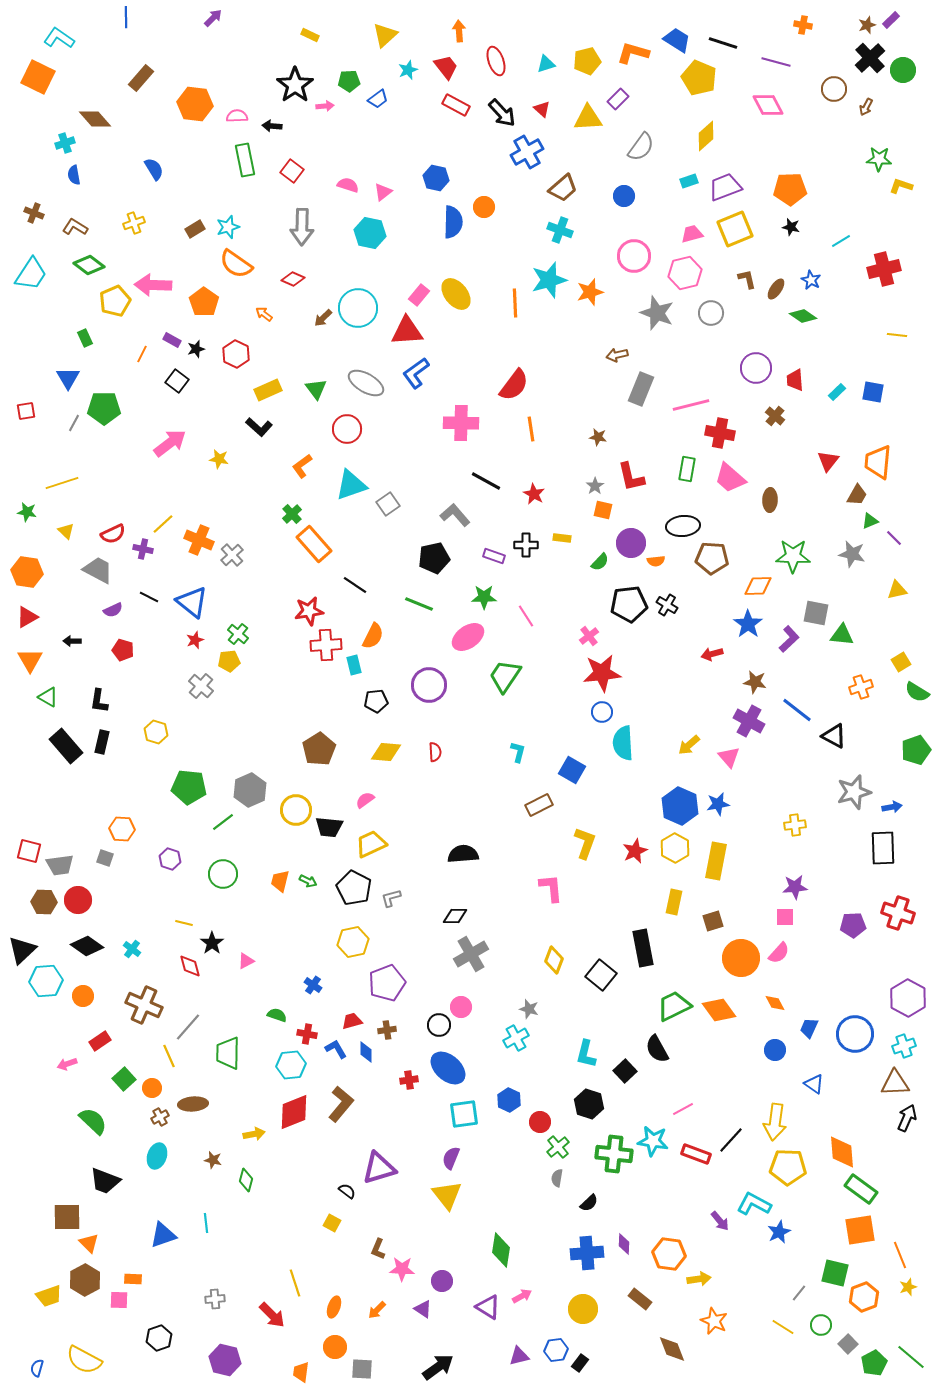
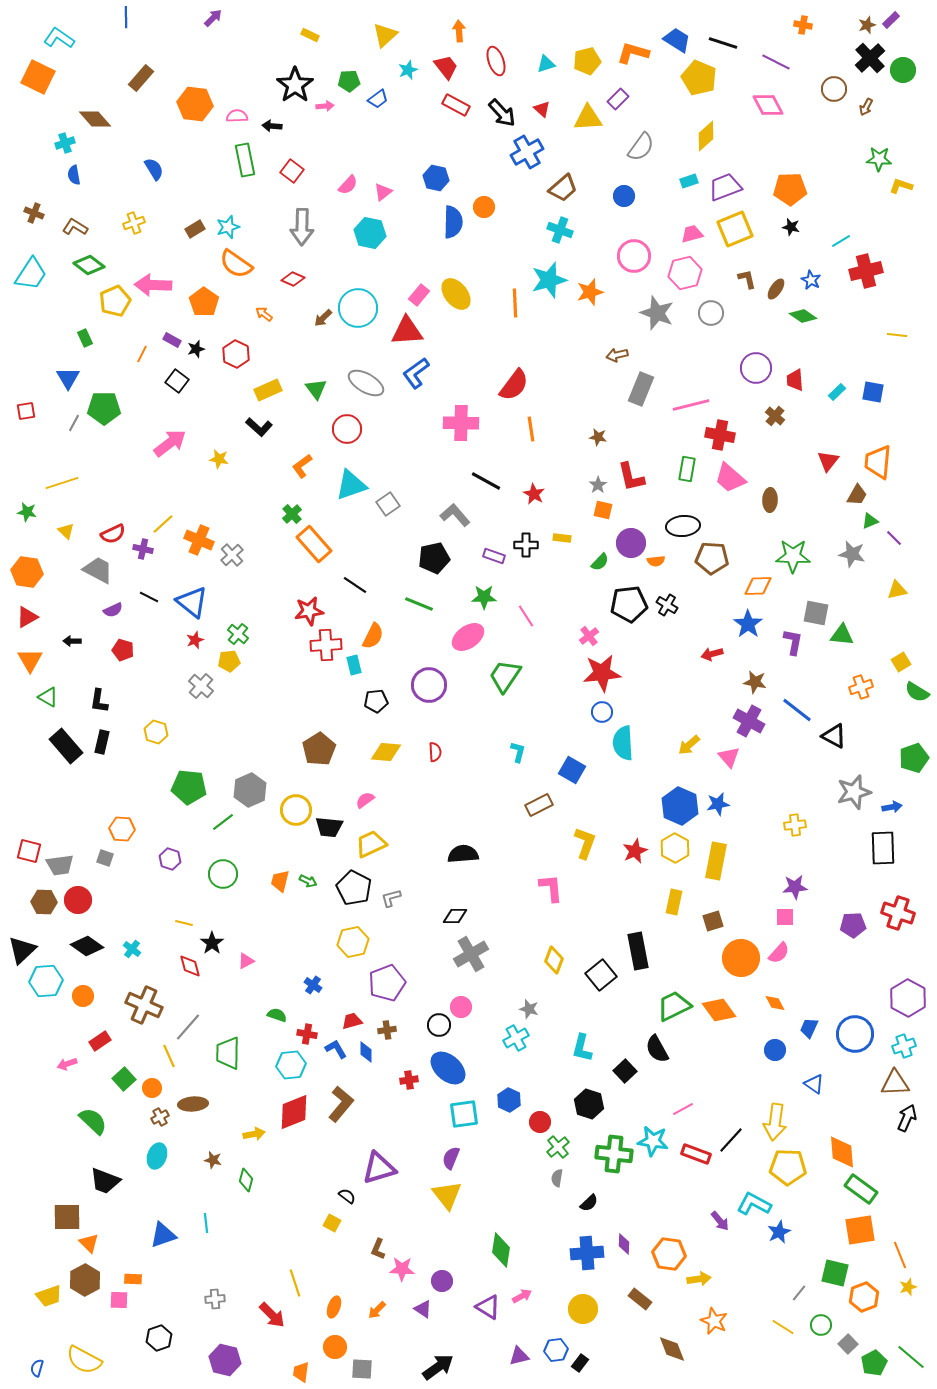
purple line at (776, 62): rotated 12 degrees clockwise
pink semicircle at (348, 185): rotated 115 degrees clockwise
red cross at (884, 269): moved 18 px left, 2 px down
red cross at (720, 433): moved 2 px down
gray star at (595, 486): moved 3 px right, 1 px up
purple L-shape at (789, 639): moved 4 px right, 3 px down; rotated 36 degrees counterclockwise
green pentagon at (916, 750): moved 2 px left, 8 px down
black rectangle at (643, 948): moved 5 px left, 3 px down
black square at (601, 975): rotated 12 degrees clockwise
cyan L-shape at (586, 1054): moved 4 px left, 6 px up
black semicircle at (347, 1191): moved 5 px down
